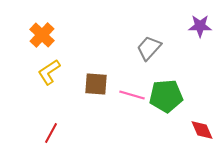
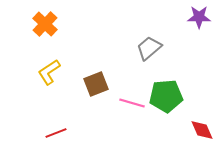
purple star: moved 1 px left, 9 px up
orange cross: moved 3 px right, 11 px up
gray trapezoid: rotated 8 degrees clockwise
brown square: rotated 25 degrees counterclockwise
pink line: moved 8 px down
red line: moved 5 px right; rotated 40 degrees clockwise
